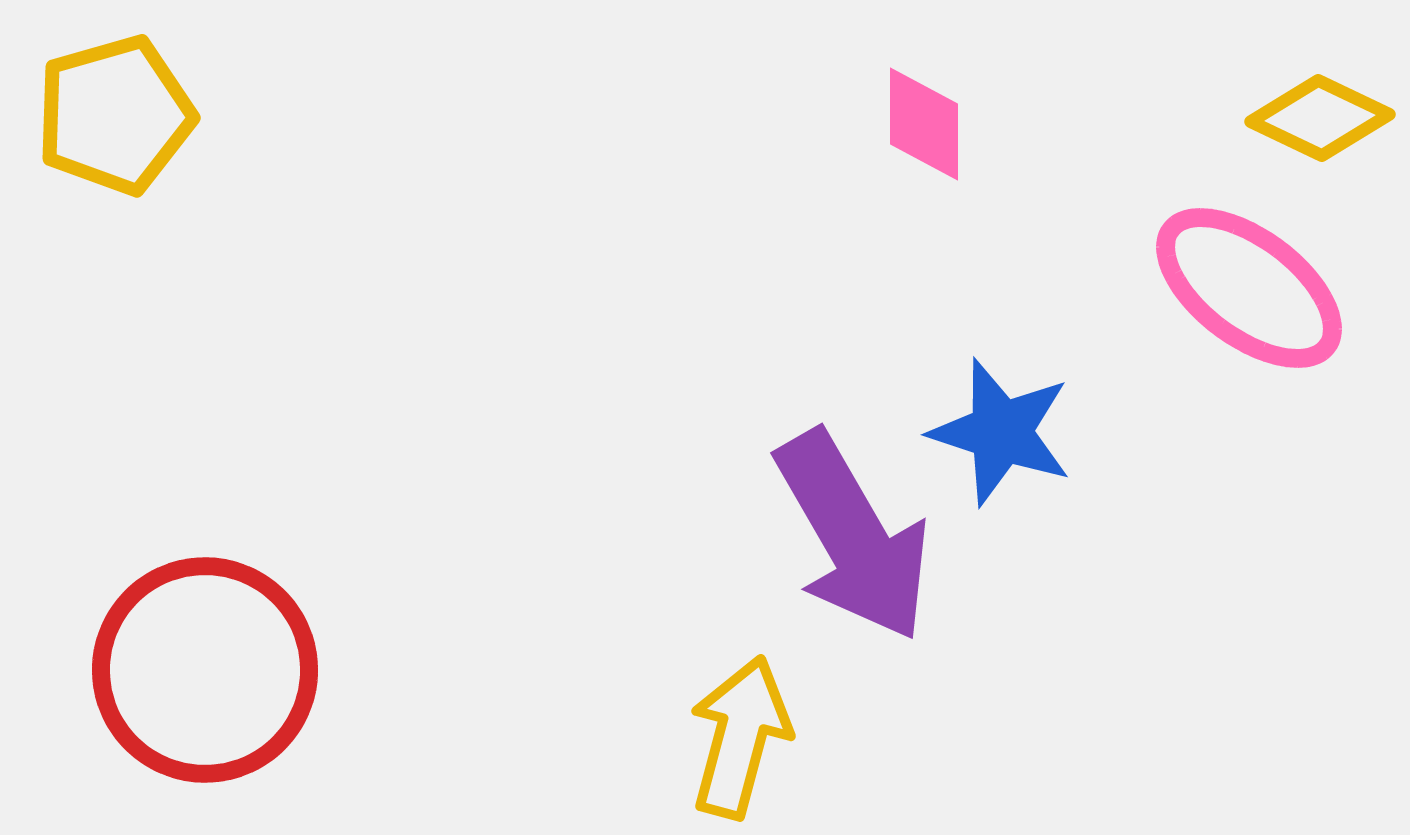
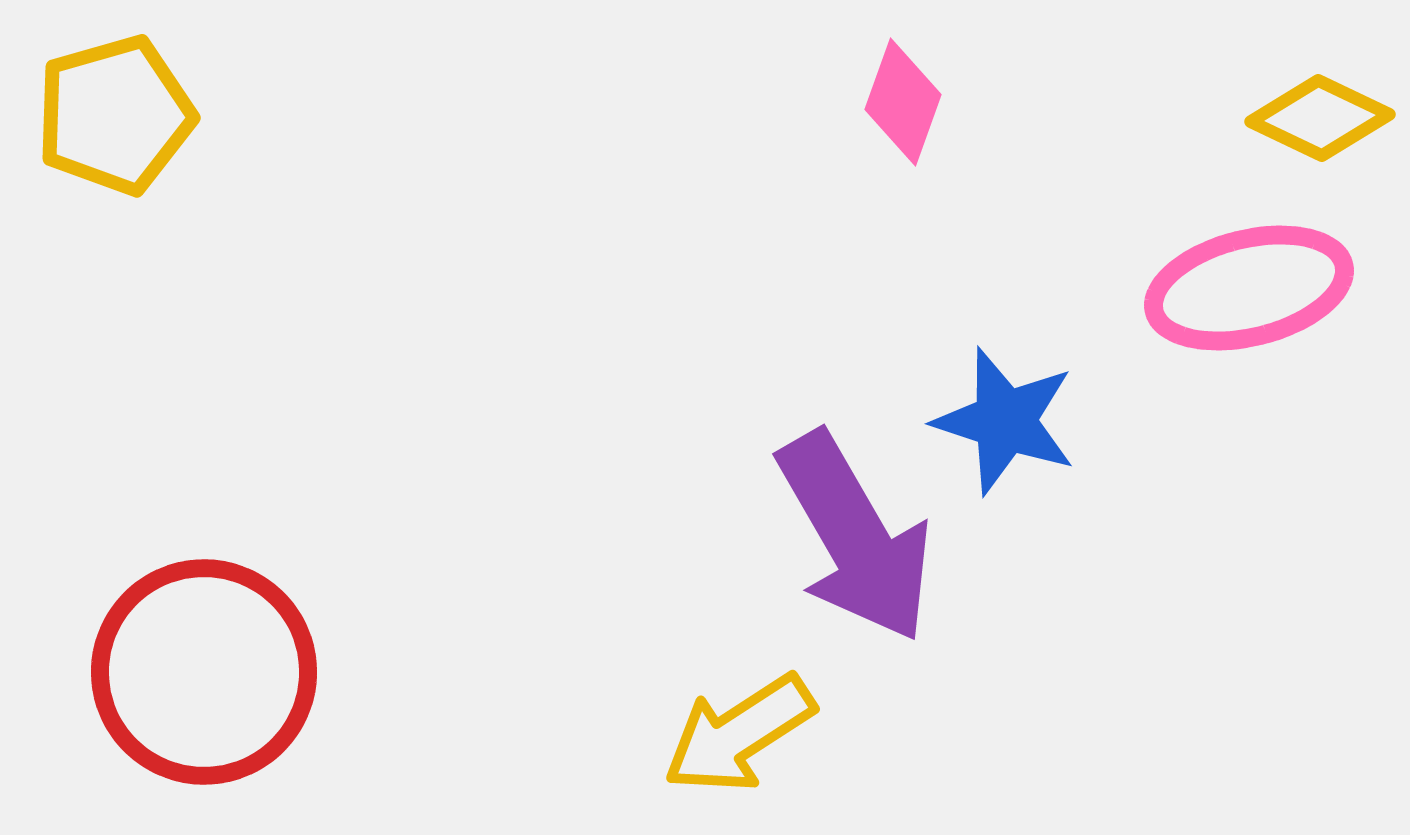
pink diamond: moved 21 px left, 22 px up; rotated 20 degrees clockwise
pink ellipse: rotated 51 degrees counterclockwise
blue star: moved 4 px right, 11 px up
purple arrow: moved 2 px right, 1 px down
red circle: moved 1 px left, 2 px down
yellow arrow: moved 1 px left, 3 px up; rotated 138 degrees counterclockwise
